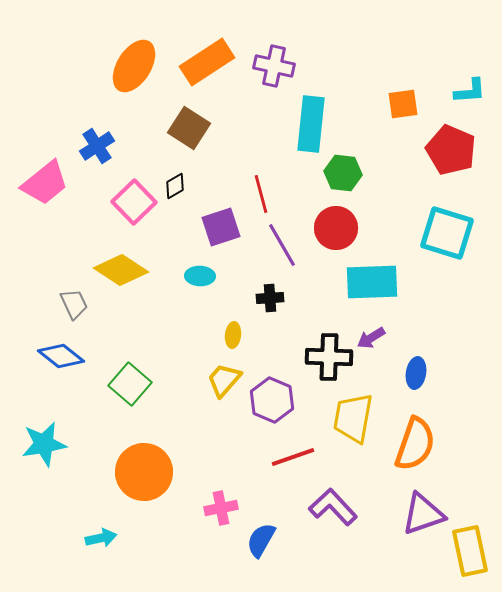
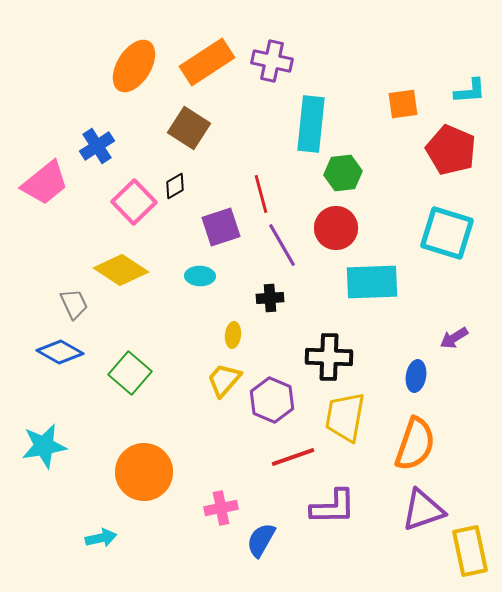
purple cross at (274, 66): moved 2 px left, 5 px up
green hexagon at (343, 173): rotated 12 degrees counterclockwise
purple arrow at (371, 338): moved 83 px right
blue diamond at (61, 356): moved 1 px left, 4 px up; rotated 9 degrees counterclockwise
blue ellipse at (416, 373): moved 3 px down
green square at (130, 384): moved 11 px up
yellow trapezoid at (353, 418): moved 8 px left, 1 px up
cyan star at (44, 444): moved 2 px down
purple L-shape at (333, 507): rotated 132 degrees clockwise
purple triangle at (423, 514): moved 4 px up
